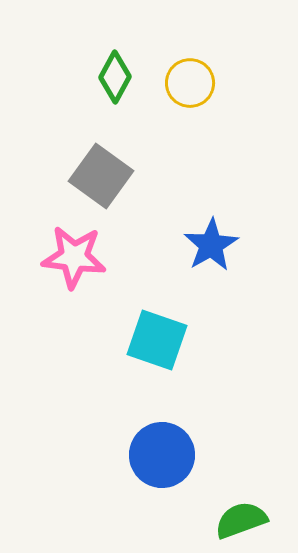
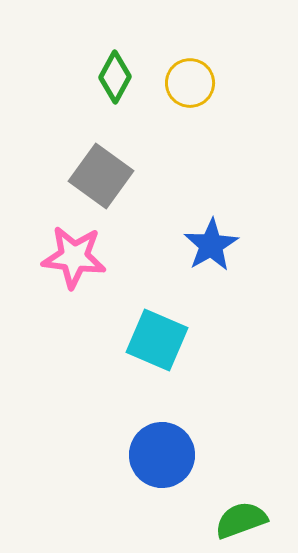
cyan square: rotated 4 degrees clockwise
